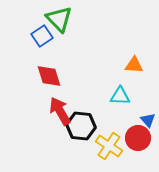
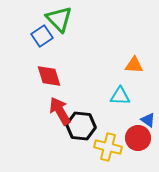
blue triangle: rotated 14 degrees counterclockwise
yellow cross: moved 1 px left, 1 px down; rotated 20 degrees counterclockwise
